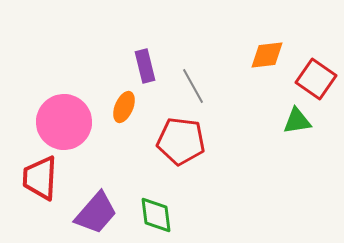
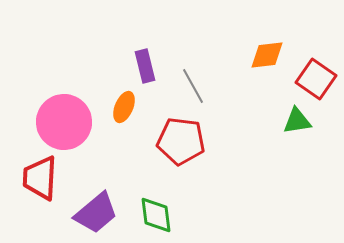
purple trapezoid: rotated 9 degrees clockwise
